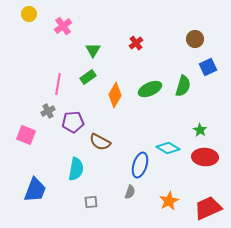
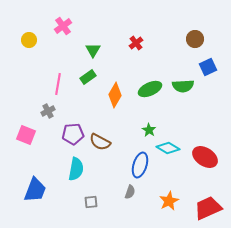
yellow circle: moved 26 px down
green semicircle: rotated 70 degrees clockwise
purple pentagon: moved 12 px down
green star: moved 51 px left
red ellipse: rotated 30 degrees clockwise
